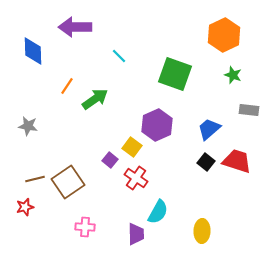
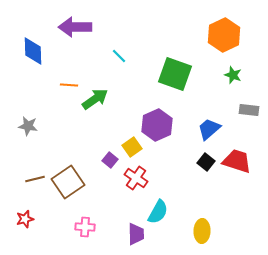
orange line: moved 2 px right, 1 px up; rotated 60 degrees clockwise
yellow square: rotated 18 degrees clockwise
red star: moved 12 px down
